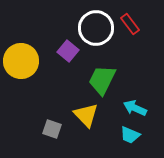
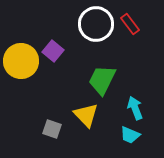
white circle: moved 4 px up
purple square: moved 15 px left
cyan arrow: rotated 45 degrees clockwise
